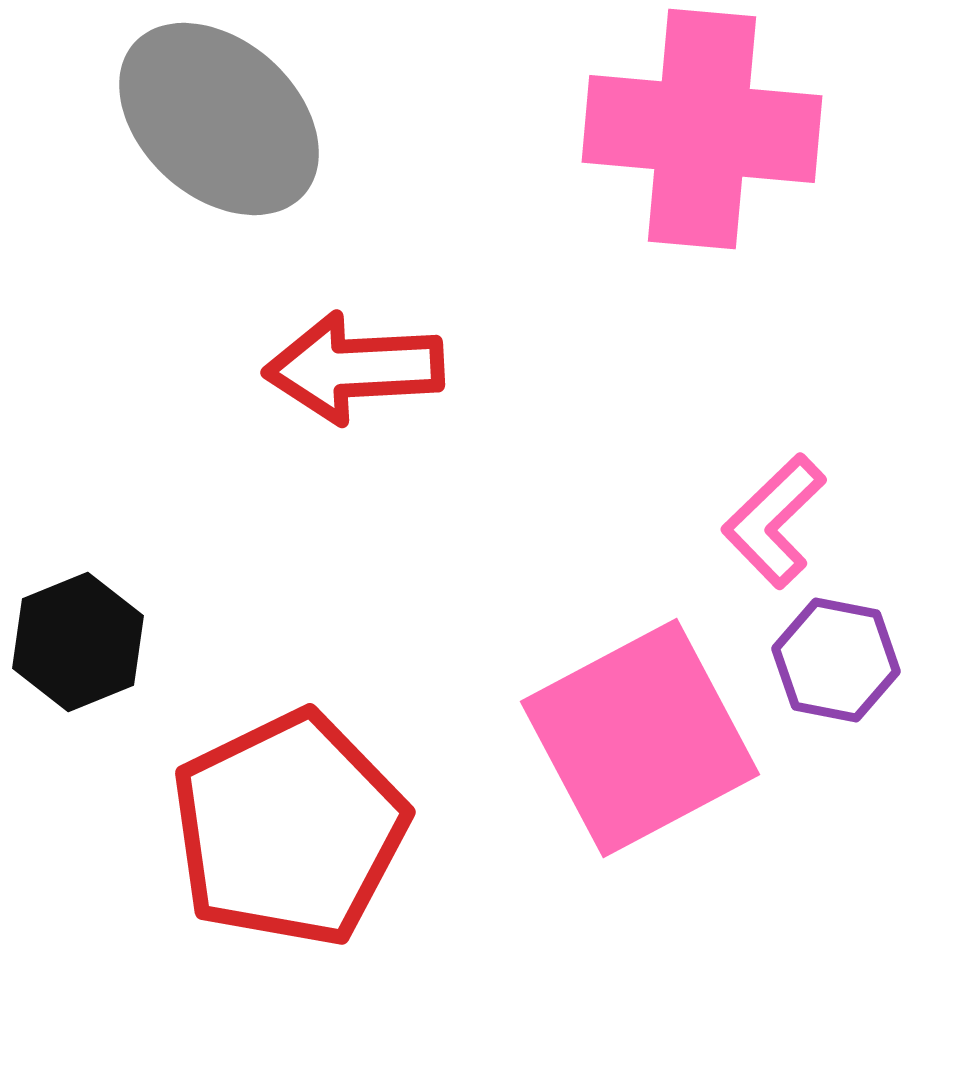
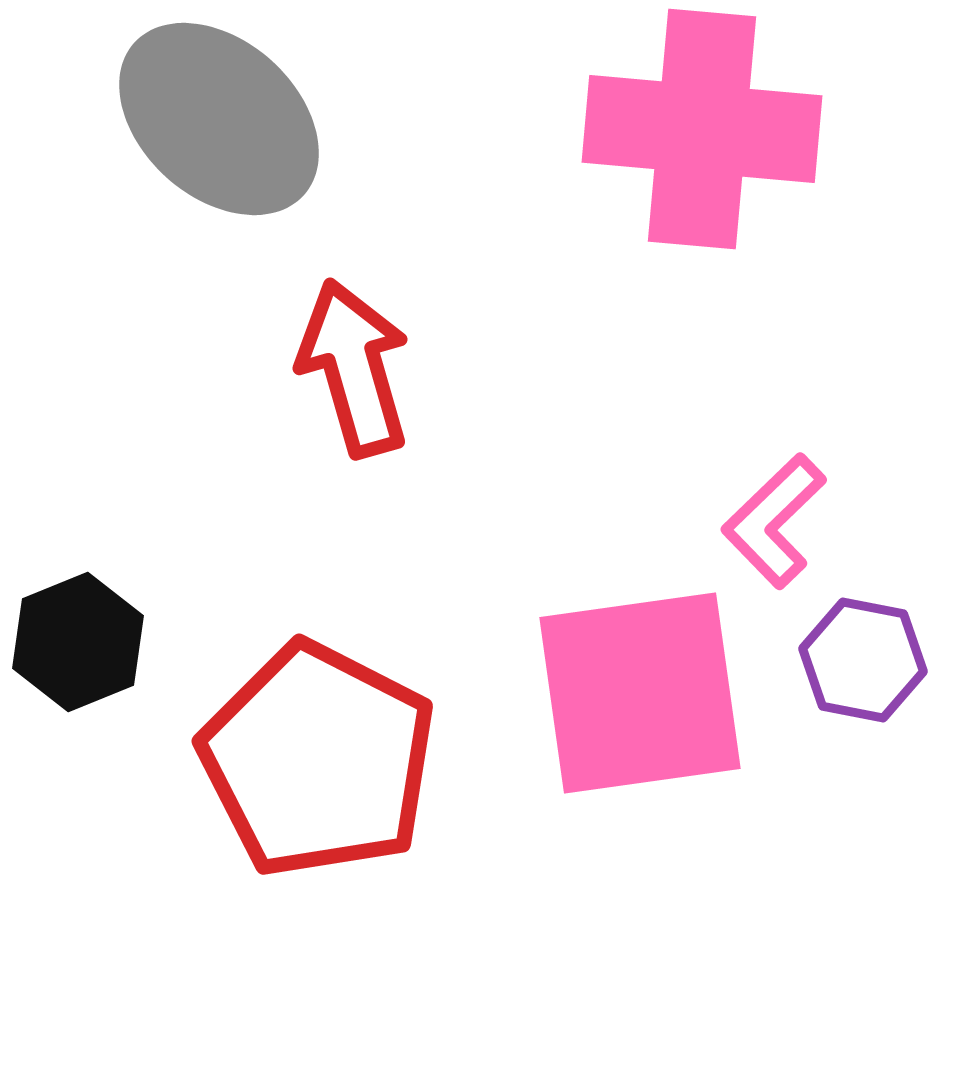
red arrow: rotated 77 degrees clockwise
purple hexagon: moved 27 px right
pink square: moved 45 px up; rotated 20 degrees clockwise
red pentagon: moved 29 px right, 69 px up; rotated 19 degrees counterclockwise
